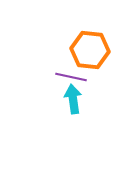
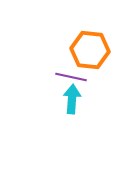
cyan arrow: moved 1 px left; rotated 12 degrees clockwise
